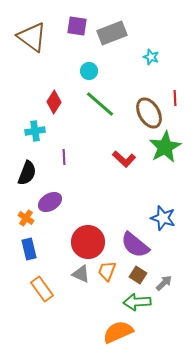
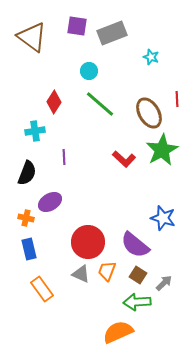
red line: moved 2 px right, 1 px down
green star: moved 3 px left, 3 px down
orange cross: rotated 21 degrees counterclockwise
